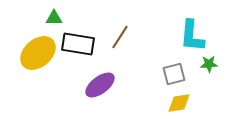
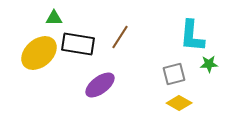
yellow ellipse: moved 1 px right
yellow diamond: rotated 40 degrees clockwise
